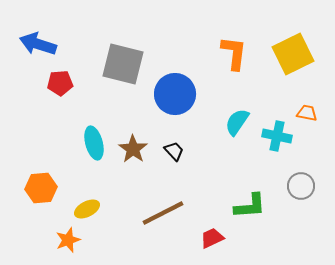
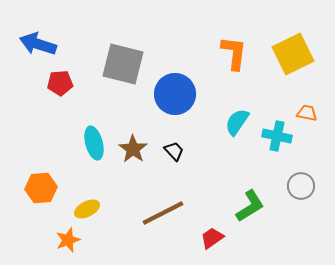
green L-shape: rotated 28 degrees counterclockwise
red trapezoid: rotated 10 degrees counterclockwise
